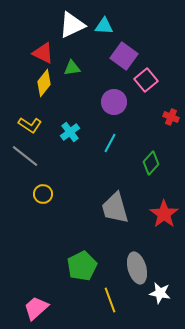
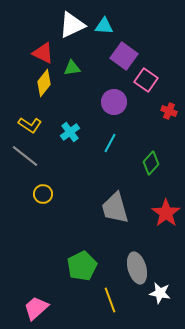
pink square: rotated 15 degrees counterclockwise
red cross: moved 2 px left, 6 px up
red star: moved 2 px right, 1 px up
